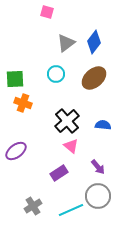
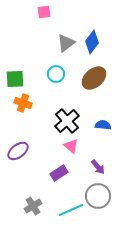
pink square: moved 3 px left; rotated 24 degrees counterclockwise
blue diamond: moved 2 px left
purple ellipse: moved 2 px right
